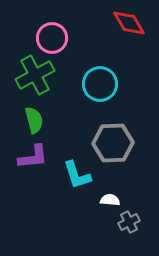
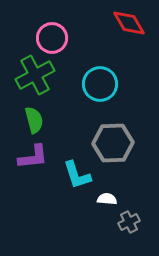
white semicircle: moved 3 px left, 1 px up
